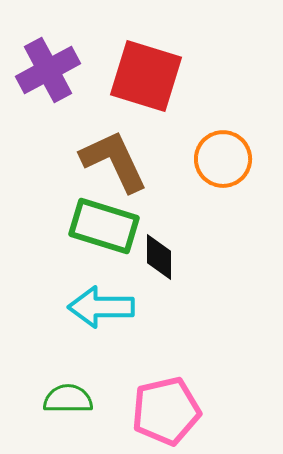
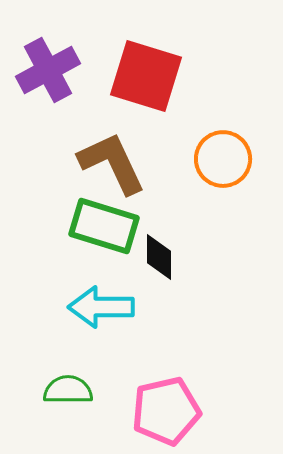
brown L-shape: moved 2 px left, 2 px down
green semicircle: moved 9 px up
